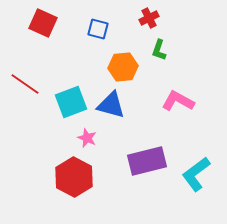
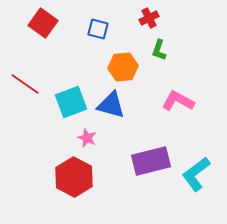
red square: rotated 12 degrees clockwise
purple rectangle: moved 4 px right
